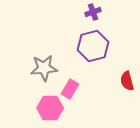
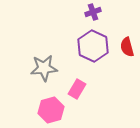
purple hexagon: rotated 20 degrees counterclockwise
red semicircle: moved 34 px up
pink rectangle: moved 7 px right
pink hexagon: moved 1 px right, 2 px down; rotated 15 degrees counterclockwise
